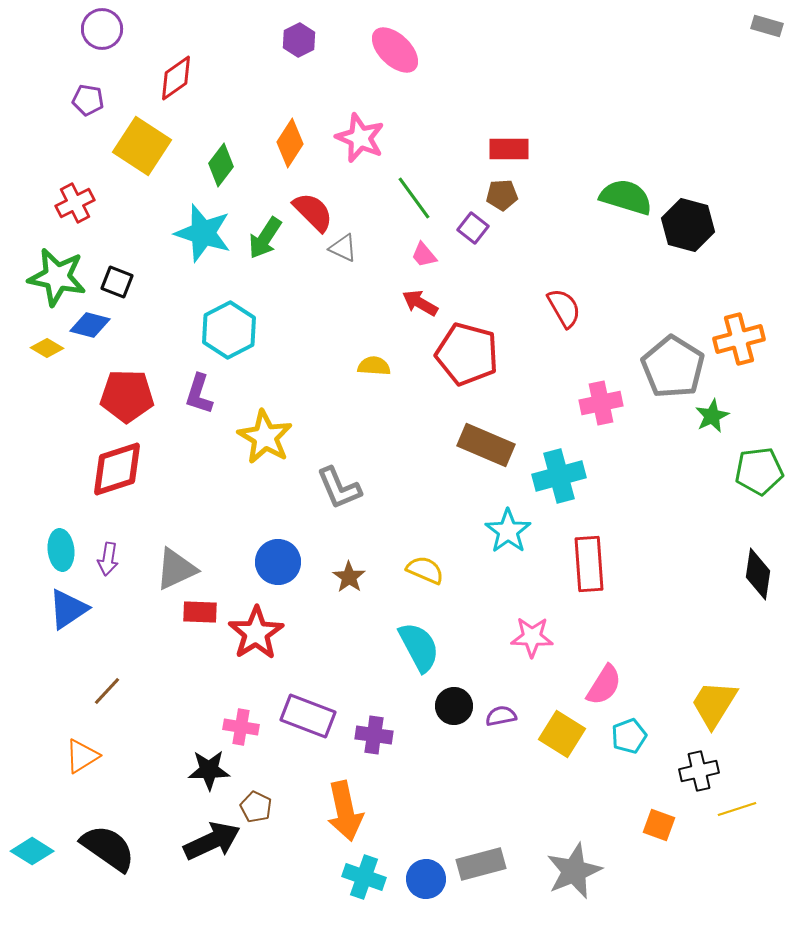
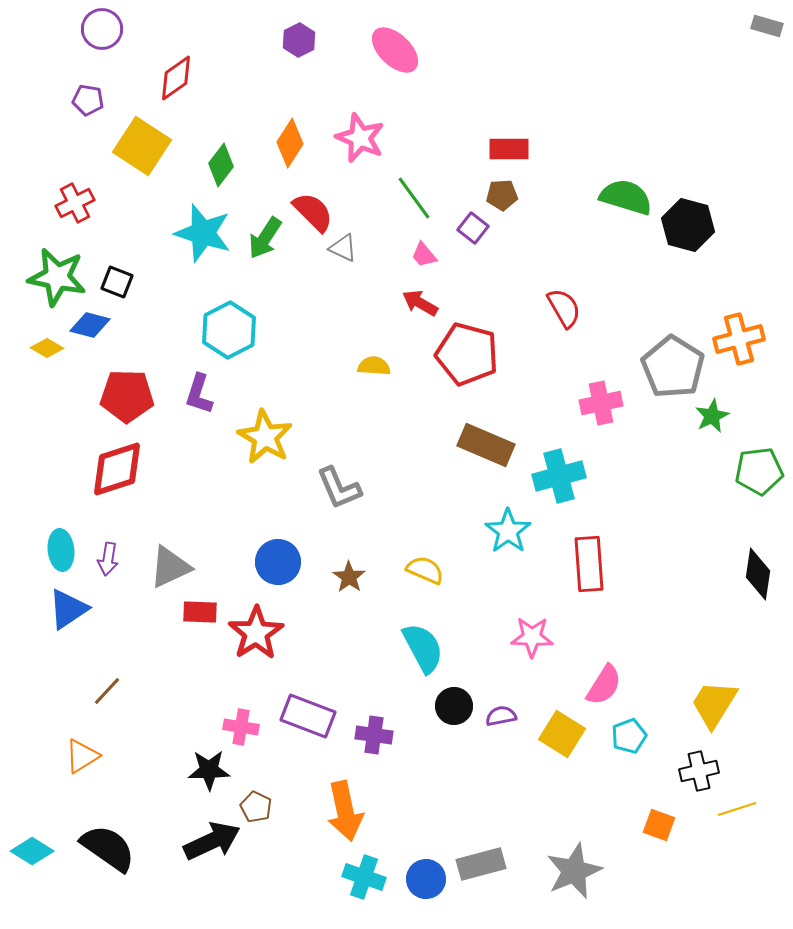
gray triangle at (176, 569): moved 6 px left, 2 px up
cyan semicircle at (419, 647): moved 4 px right, 1 px down
